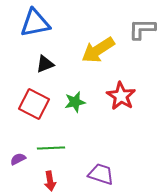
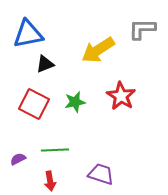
blue triangle: moved 7 px left, 11 px down
green line: moved 4 px right, 2 px down
